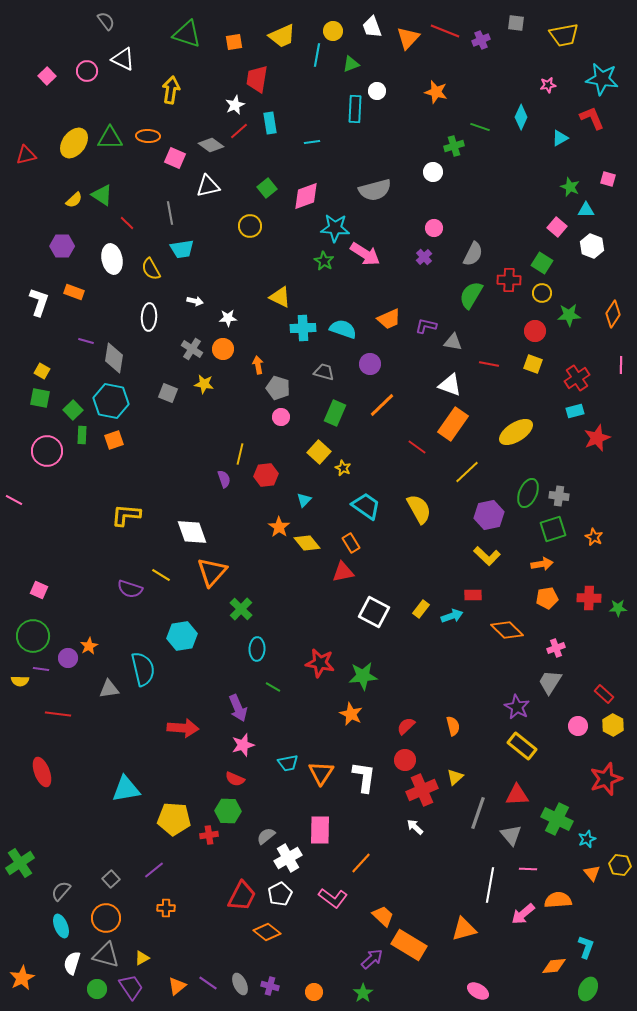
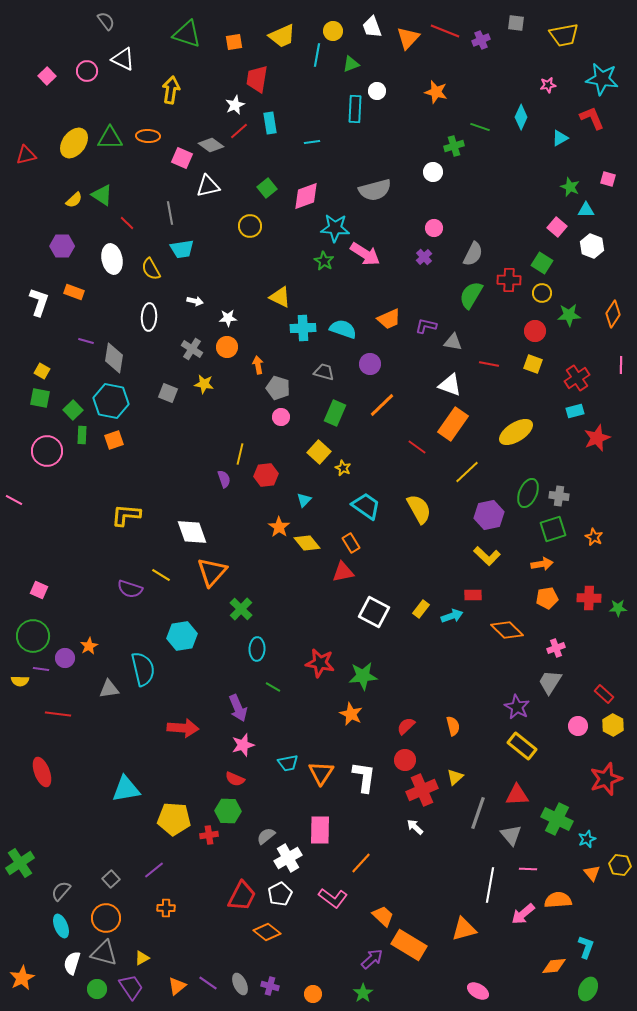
pink square at (175, 158): moved 7 px right
orange circle at (223, 349): moved 4 px right, 2 px up
purple circle at (68, 658): moved 3 px left
gray triangle at (106, 955): moved 2 px left, 2 px up
orange circle at (314, 992): moved 1 px left, 2 px down
